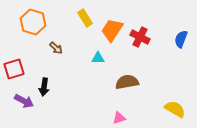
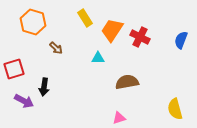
blue semicircle: moved 1 px down
yellow semicircle: rotated 135 degrees counterclockwise
